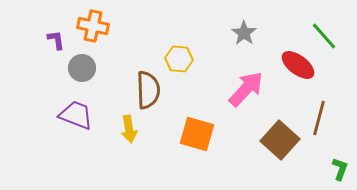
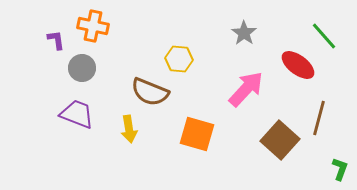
brown semicircle: moved 2 px right, 2 px down; rotated 114 degrees clockwise
purple trapezoid: moved 1 px right, 1 px up
